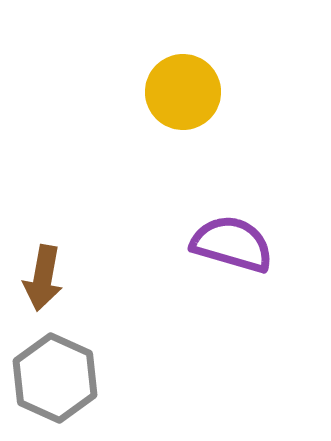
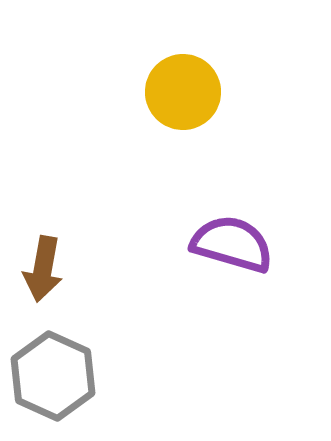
brown arrow: moved 9 px up
gray hexagon: moved 2 px left, 2 px up
